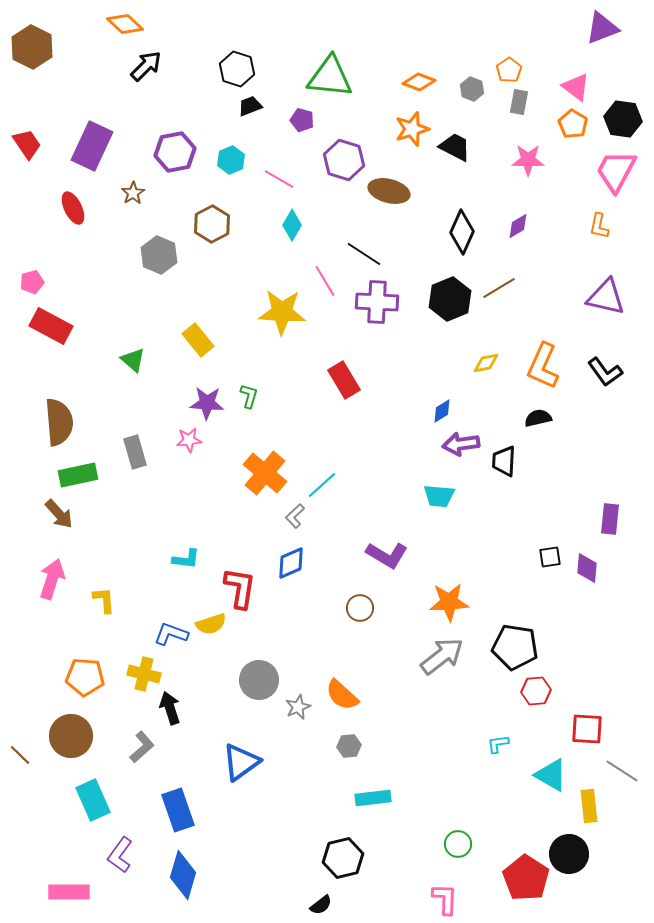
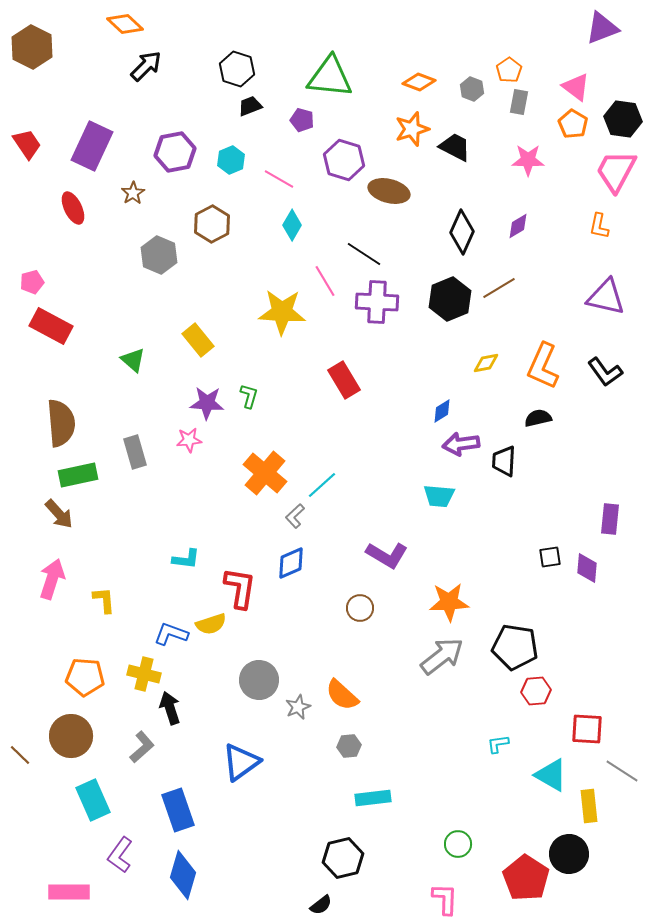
brown semicircle at (59, 422): moved 2 px right, 1 px down
